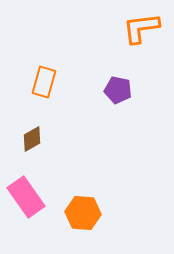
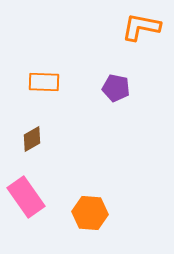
orange L-shape: moved 1 px up; rotated 18 degrees clockwise
orange rectangle: rotated 76 degrees clockwise
purple pentagon: moved 2 px left, 2 px up
orange hexagon: moved 7 px right
